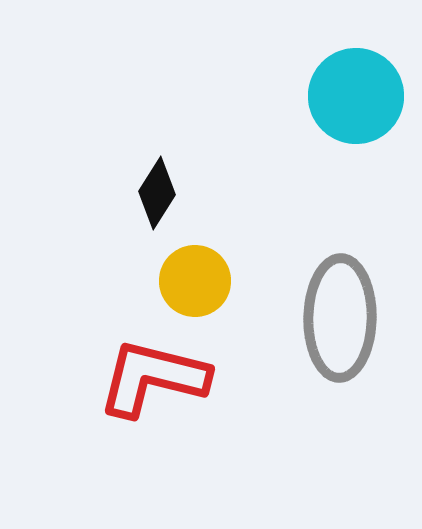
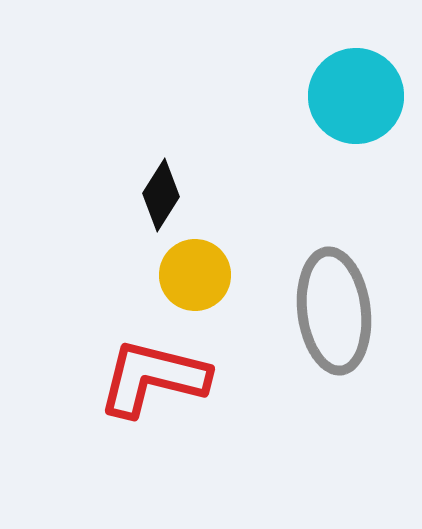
black diamond: moved 4 px right, 2 px down
yellow circle: moved 6 px up
gray ellipse: moved 6 px left, 7 px up; rotated 8 degrees counterclockwise
